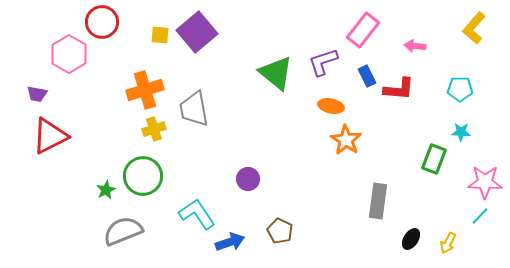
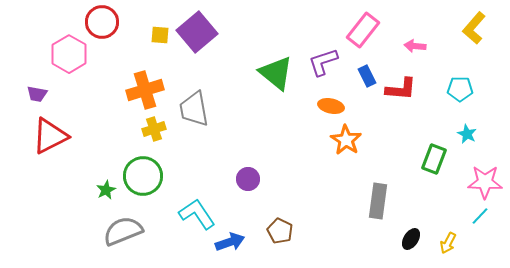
red L-shape: moved 2 px right
cyan star: moved 6 px right, 2 px down; rotated 24 degrees clockwise
